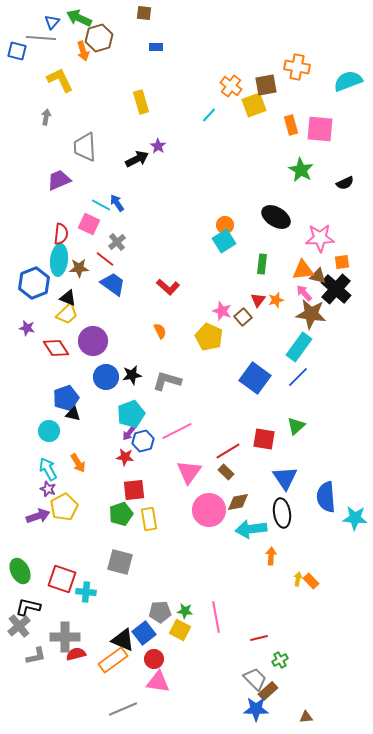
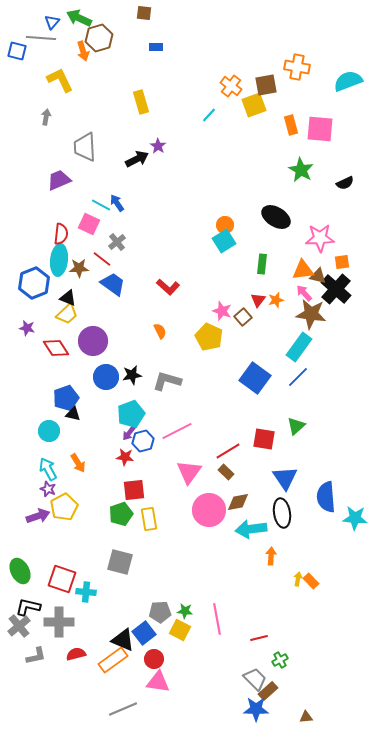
red line at (105, 259): moved 3 px left
pink line at (216, 617): moved 1 px right, 2 px down
gray cross at (65, 637): moved 6 px left, 15 px up
